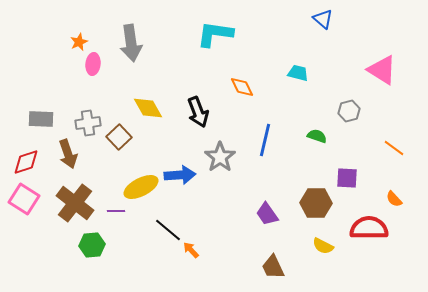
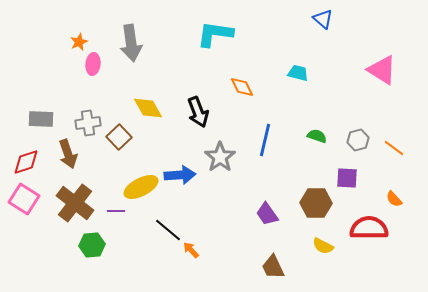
gray hexagon: moved 9 px right, 29 px down
